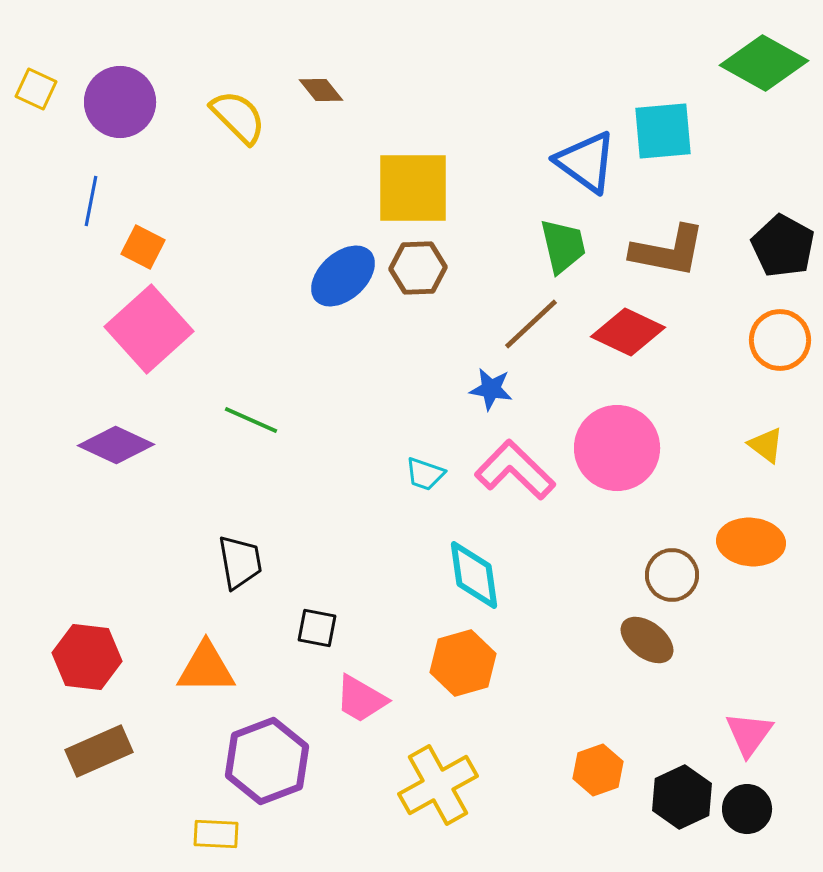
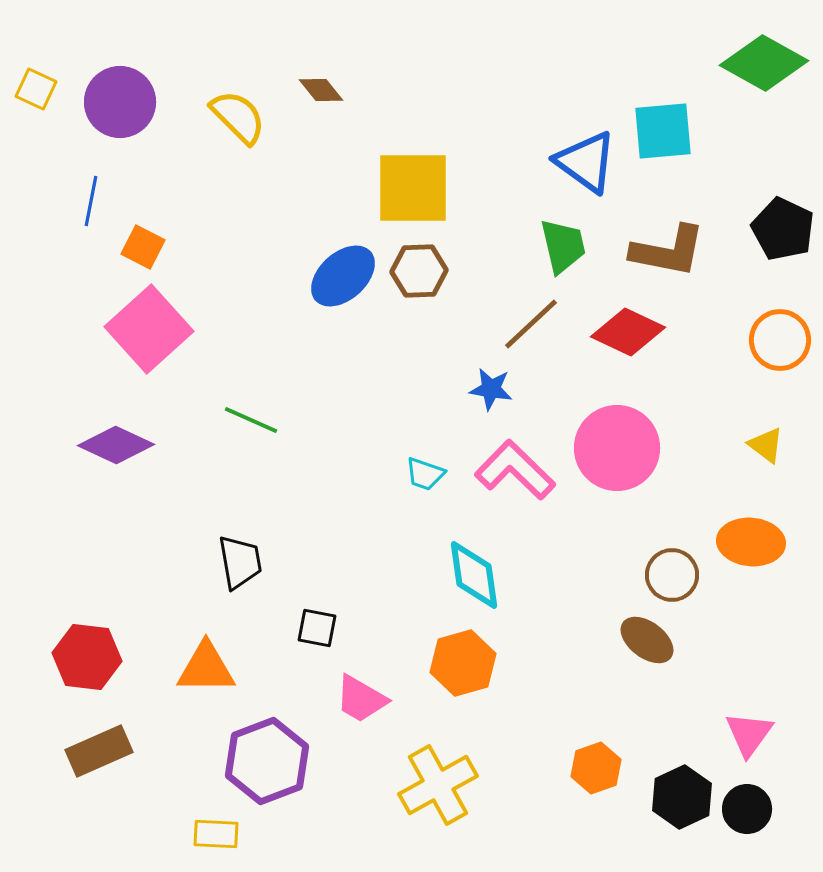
black pentagon at (783, 246): moved 17 px up; rotated 4 degrees counterclockwise
brown hexagon at (418, 268): moved 1 px right, 3 px down
orange hexagon at (598, 770): moved 2 px left, 2 px up
